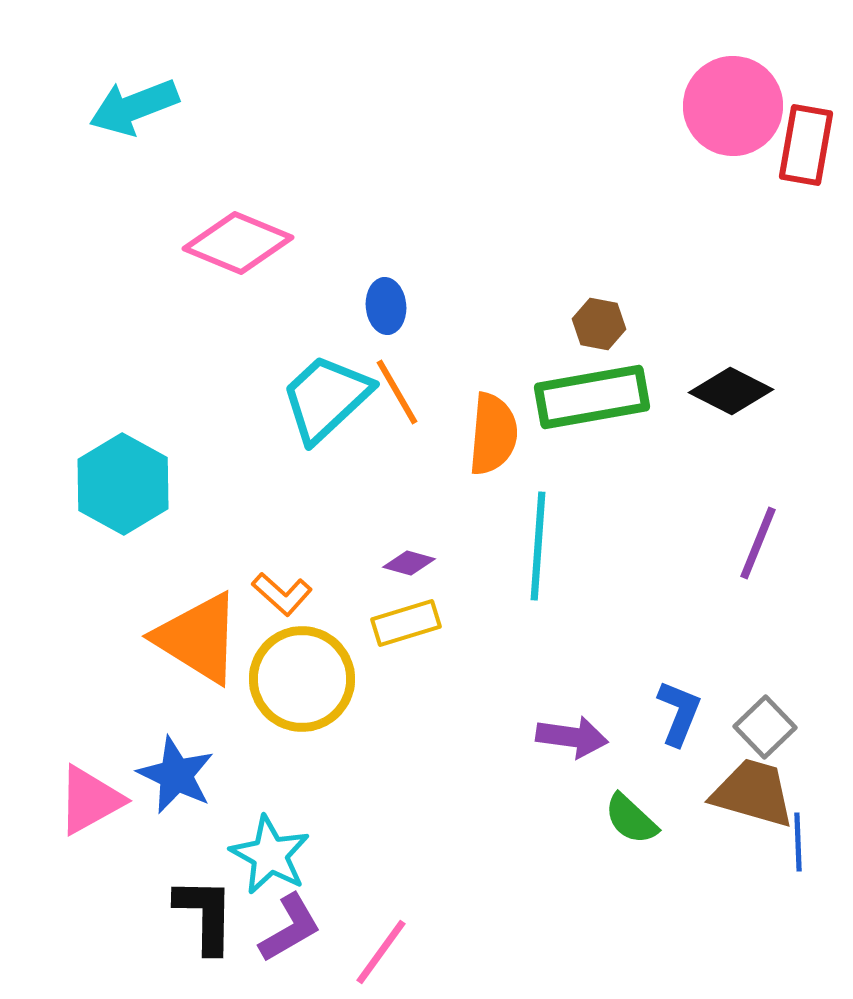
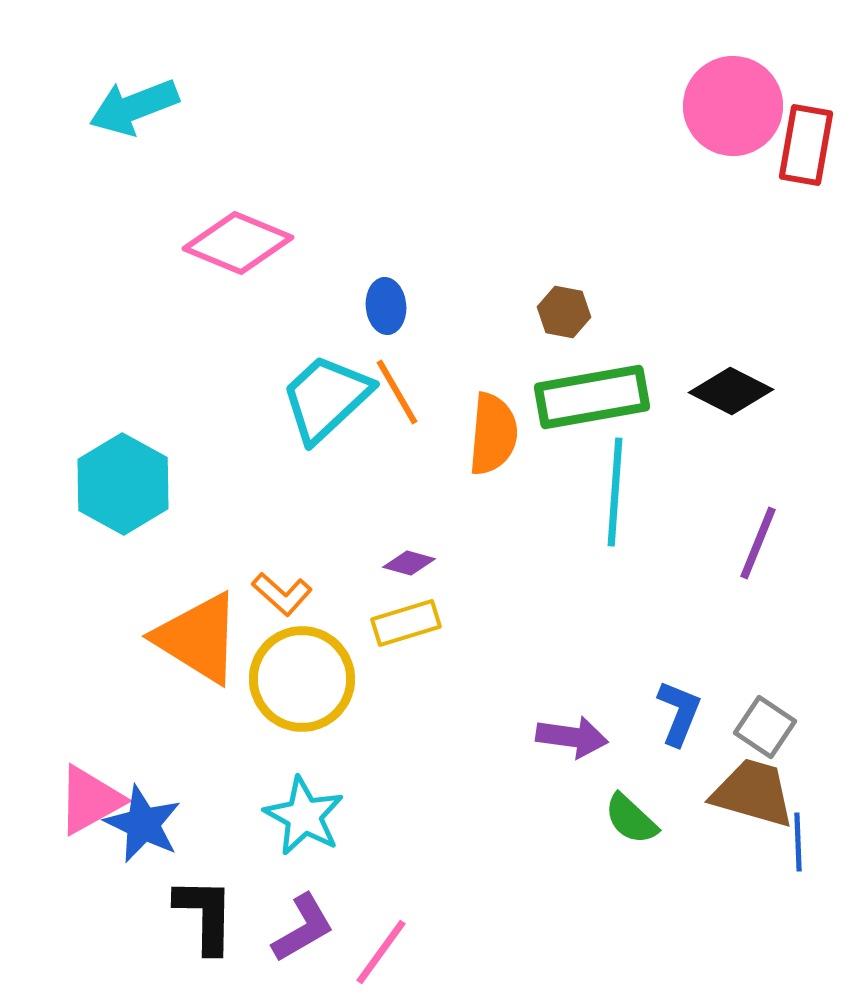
brown hexagon: moved 35 px left, 12 px up
cyan line: moved 77 px right, 54 px up
gray square: rotated 12 degrees counterclockwise
blue star: moved 33 px left, 49 px down
cyan star: moved 34 px right, 39 px up
purple L-shape: moved 13 px right
